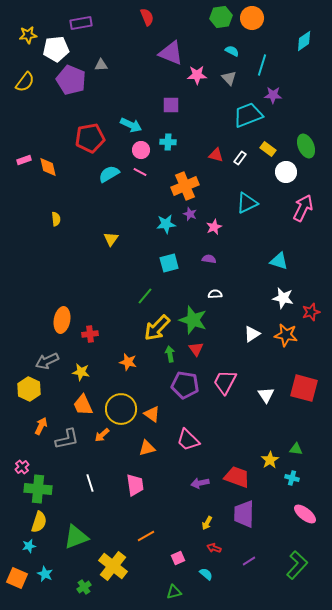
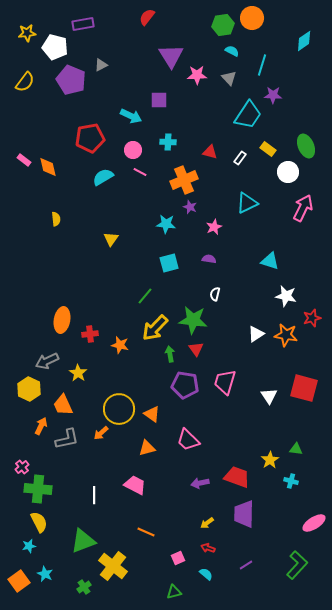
red semicircle at (147, 17): rotated 120 degrees counterclockwise
green hexagon at (221, 17): moved 2 px right, 8 px down
purple rectangle at (81, 23): moved 2 px right, 1 px down
yellow star at (28, 35): moved 1 px left, 2 px up
white pentagon at (56, 49): moved 1 px left, 2 px up; rotated 20 degrees clockwise
purple triangle at (171, 53): moved 3 px down; rotated 36 degrees clockwise
gray triangle at (101, 65): rotated 24 degrees counterclockwise
purple square at (171, 105): moved 12 px left, 5 px up
cyan trapezoid at (248, 115): rotated 144 degrees clockwise
cyan arrow at (131, 125): moved 9 px up
pink circle at (141, 150): moved 8 px left
red triangle at (216, 155): moved 6 px left, 3 px up
pink rectangle at (24, 160): rotated 56 degrees clockwise
white circle at (286, 172): moved 2 px right
cyan semicircle at (109, 174): moved 6 px left, 3 px down
orange cross at (185, 186): moved 1 px left, 6 px up
purple star at (190, 214): moved 7 px up
cyan star at (166, 224): rotated 12 degrees clockwise
cyan triangle at (279, 261): moved 9 px left
white semicircle at (215, 294): rotated 72 degrees counterclockwise
white star at (283, 298): moved 3 px right, 2 px up
red star at (311, 312): moved 1 px right, 6 px down
green star at (193, 320): rotated 12 degrees counterclockwise
yellow arrow at (157, 328): moved 2 px left
white triangle at (252, 334): moved 4 px right
orange star at (128, 362): moved 8 px left, 17 px up
yellow star at (81, 372): moved 3 px left, 1 px down; rotated 24 degrees clockwise
pink trapezoid at (225, 382): rotated 12 degrees counterclockwise
white triangle at (266, 395): moved 3 px right, 1 px down
orange trapezoid at (83, 405): moved 20 px left
yellow circle at (121, 409): moved 2 px left
orange arrow at (102, 435): moved 1 px left, 2 px up
cyan cross at (292, 478): moved 1 px left, 3 px down
white line at (90, 483): moved 4 px right, 12 px down; rotated 18 degrees clockwise
pink trapezoid at (135, 485): rotated 55 degrees counterclockwise
pink ellipse at (305, 514): moved 9 px right, 9 px down; rotated 70 degrees counterclockwise
yellow semicircle at (39, 522): rotated 45 degrees counterclockwise
yellow arrow at (207, 523): rotated 24 degrees clockwise
orange line at (146, 536): moved 4 px up; rotated 54 degrees clockwise
green triangle at (76, 537): moved 7 px right, 4 px down
red arrow at (214, 548): moved 6 px left
purple line at (249, 561): moved 3 px left, 4 px down
orange square at (17, 578): moved 2 px right, 3 px down; rotated 30 degrees clockwise
